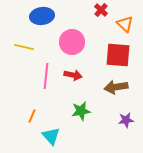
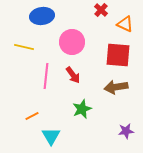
orange triangle: rotated 18 degrees counterclockwise
red arrow: rotated 42 degrees clockwise
green star: moved 1 px right, 2 px up; rotated 12 degrees counterclockwise
orange line: rotated 40 degrees clockwise
purple star: moved 11 px down
cyan triangle: rotated 12 degrees clockwise
